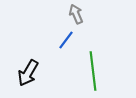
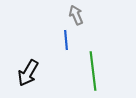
gray arrow: moved 1 px down
blue line: rotated 42 degrees counterclockwise
